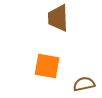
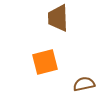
orange square: moved 2 px left, 4 px up; rotated 24 degrees counterclockwise
